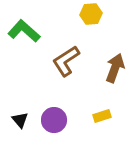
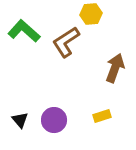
brown L-shape: moved 19 px up
